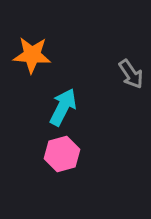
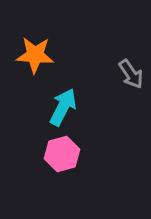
orange star: moved 3 px right
